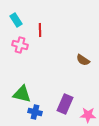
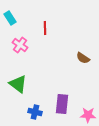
cyan rectangle: moved 6 px left, 2 px up
red line: moved 5 px right, 2 px up
pink cross: rotated 21 degrees clockwise
brown semicircle: moved 2 px up
green triangle: moved 4 px left, 10 px up; rotated 24 degrees clockwise
purple rectangle: moved 3 px left; rotated 18 degrees counterclockwise
